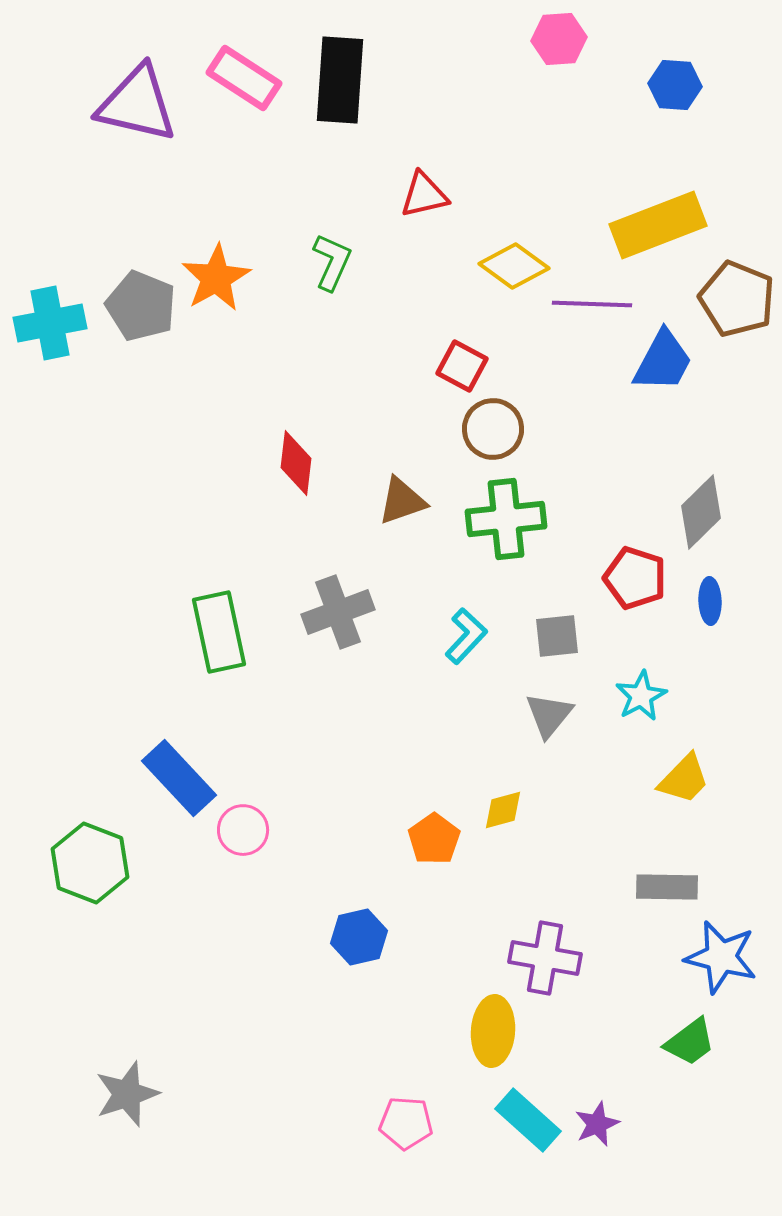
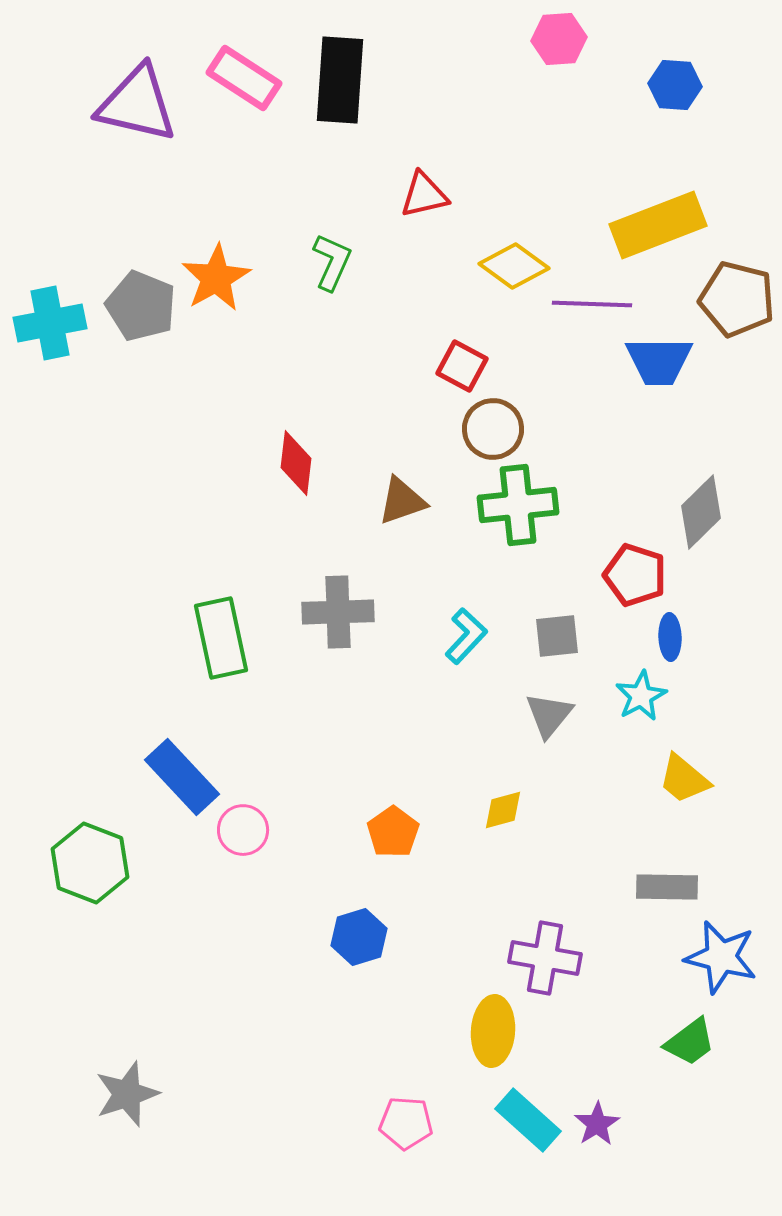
brown pentagon at (737, 299): rotated 8 degrees counterclockwise
blue trapezoid at (663, 361): moved 4 px left; rotated 62 degrees clockwise
green cross at (506, 519): moved 12 px right, 14 px up
red pentagon at (635, 578): moved 3 px up
blue ellipse at (710, 601): moved 40 px left, 36 px down
gray cross at (338, 612): rotated 18 degrees clockwise
green rectangle at (219, 632): moved 2 px right, 6 px down
blue rectangle at (179, 778): moved 3 px right, 1 px up
yellow trapezoid at (684, 779): rotated 86 degrees clockwise
orange pentagon at (434, 839): moved 41 px left, 7 px up
blue hexagon at (359, 937): rotated 4 degrees counterclockwise
purple star at (597, 1124): rotated 9 degrees counterclockwise
